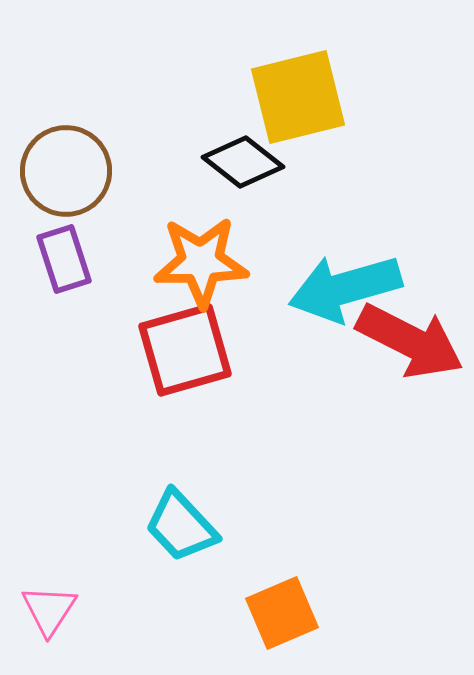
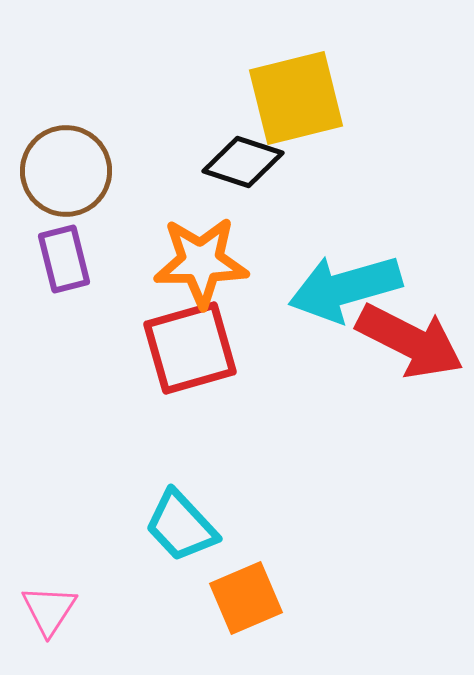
yellow square: moved 2 px left, 1 px down
black diamond: rotated 20 degrees counterclockwise
purple rectangle: rotated 4 degrees clockwise
red square: moved 5 px right, 2 px up
orange square: moved 36 px left, 15 px up
